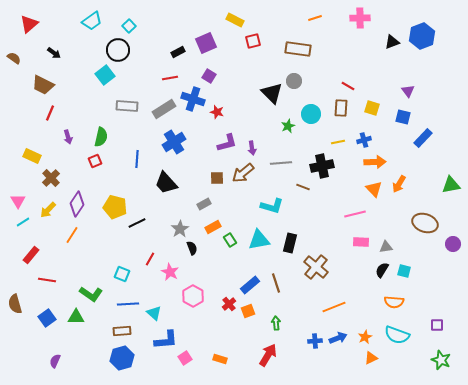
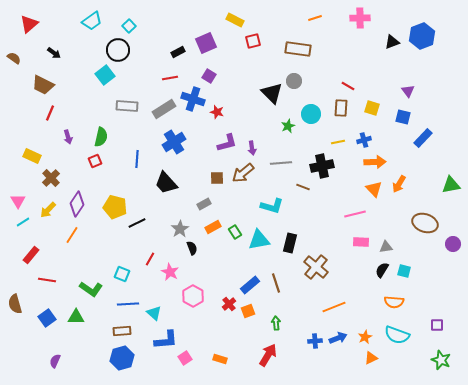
green rectangle at (230, 240): moved 5 px right, 8 px up
green L-shape at (91, 294): moved 5 px up
